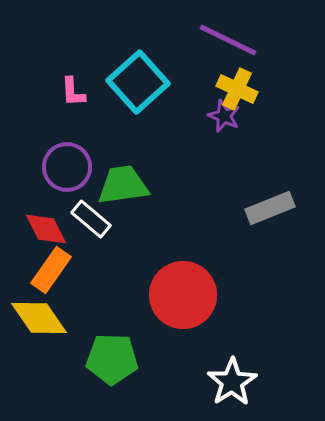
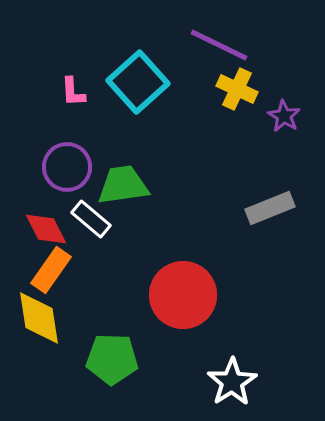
purple line: moved 9 px left, 5 px down
purple star: moved 60 px right; rotated 8 degrees clockwise
yellow diamond: rotated 26 degrees clockwise
